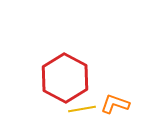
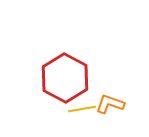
orange L-shape: moved 5 px left
